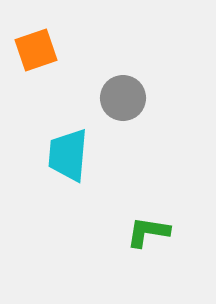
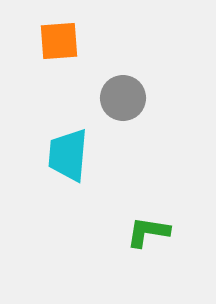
orange square: moved 23 px right, 9 px up; rotated 15 degrees clockwise
